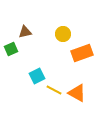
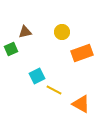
yellow circle: moved 1 px left, 2 px up
orange triangle: moved 4 px right, 11 px down
